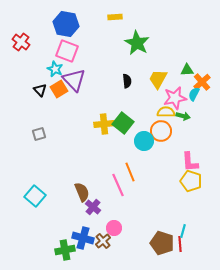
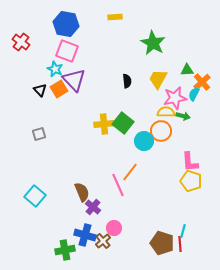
green star: moved 16 px right
orange line: rotated 60 degrees clockwise
blue cross: moved 2 px right, 3 px up
